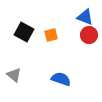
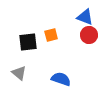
black square: moved 4 px right, 10 px down; rotated 36 degrees counterclockwise
gray triangle: moved 5 px right, 2 px up
